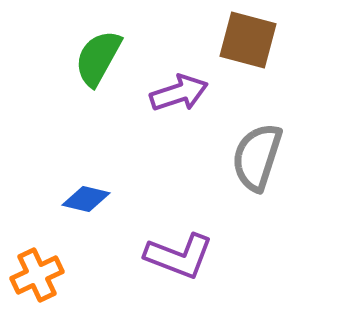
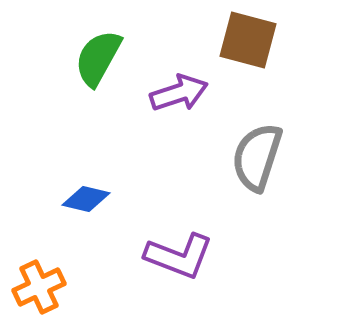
orange cross: moved 2 px right, 12 px down
